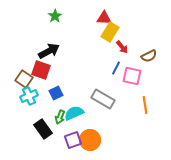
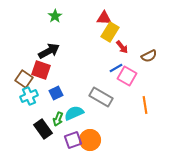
blue line: rotated 32 degrees clockwise
pink square: moved 5 px left; rotated 18 degrees clockwise
gray rectangle: moved 2 px left, 2 px up
green arrow: moved 2 px left, 2 px down
